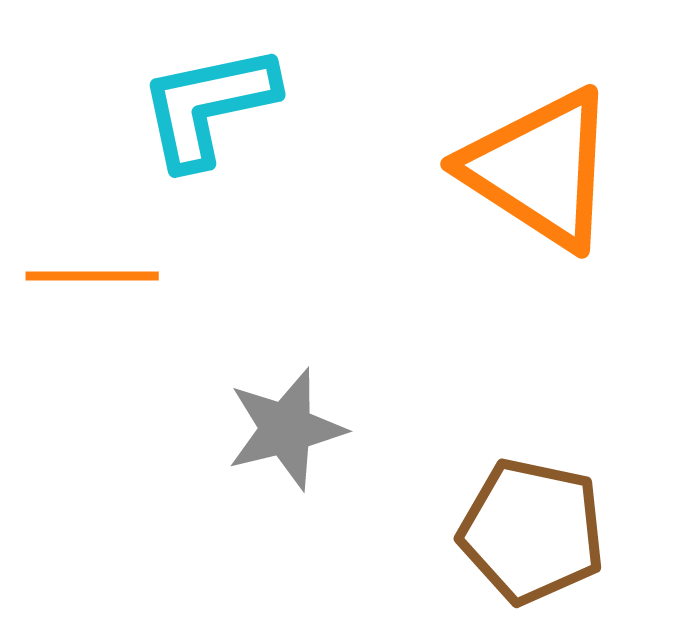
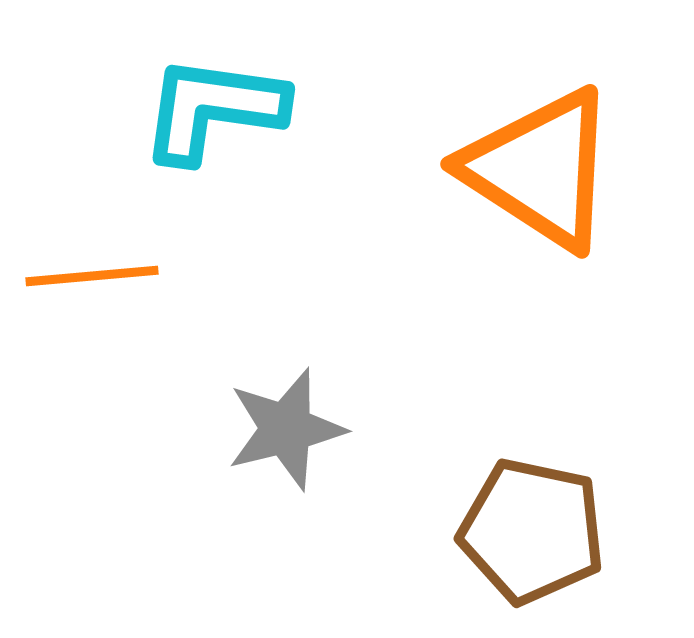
cyan L-shape: moved 5 px right, 3 px down; rotated 20 degrees clockwise
orange line: rotated 5 degrees counterclockwise
